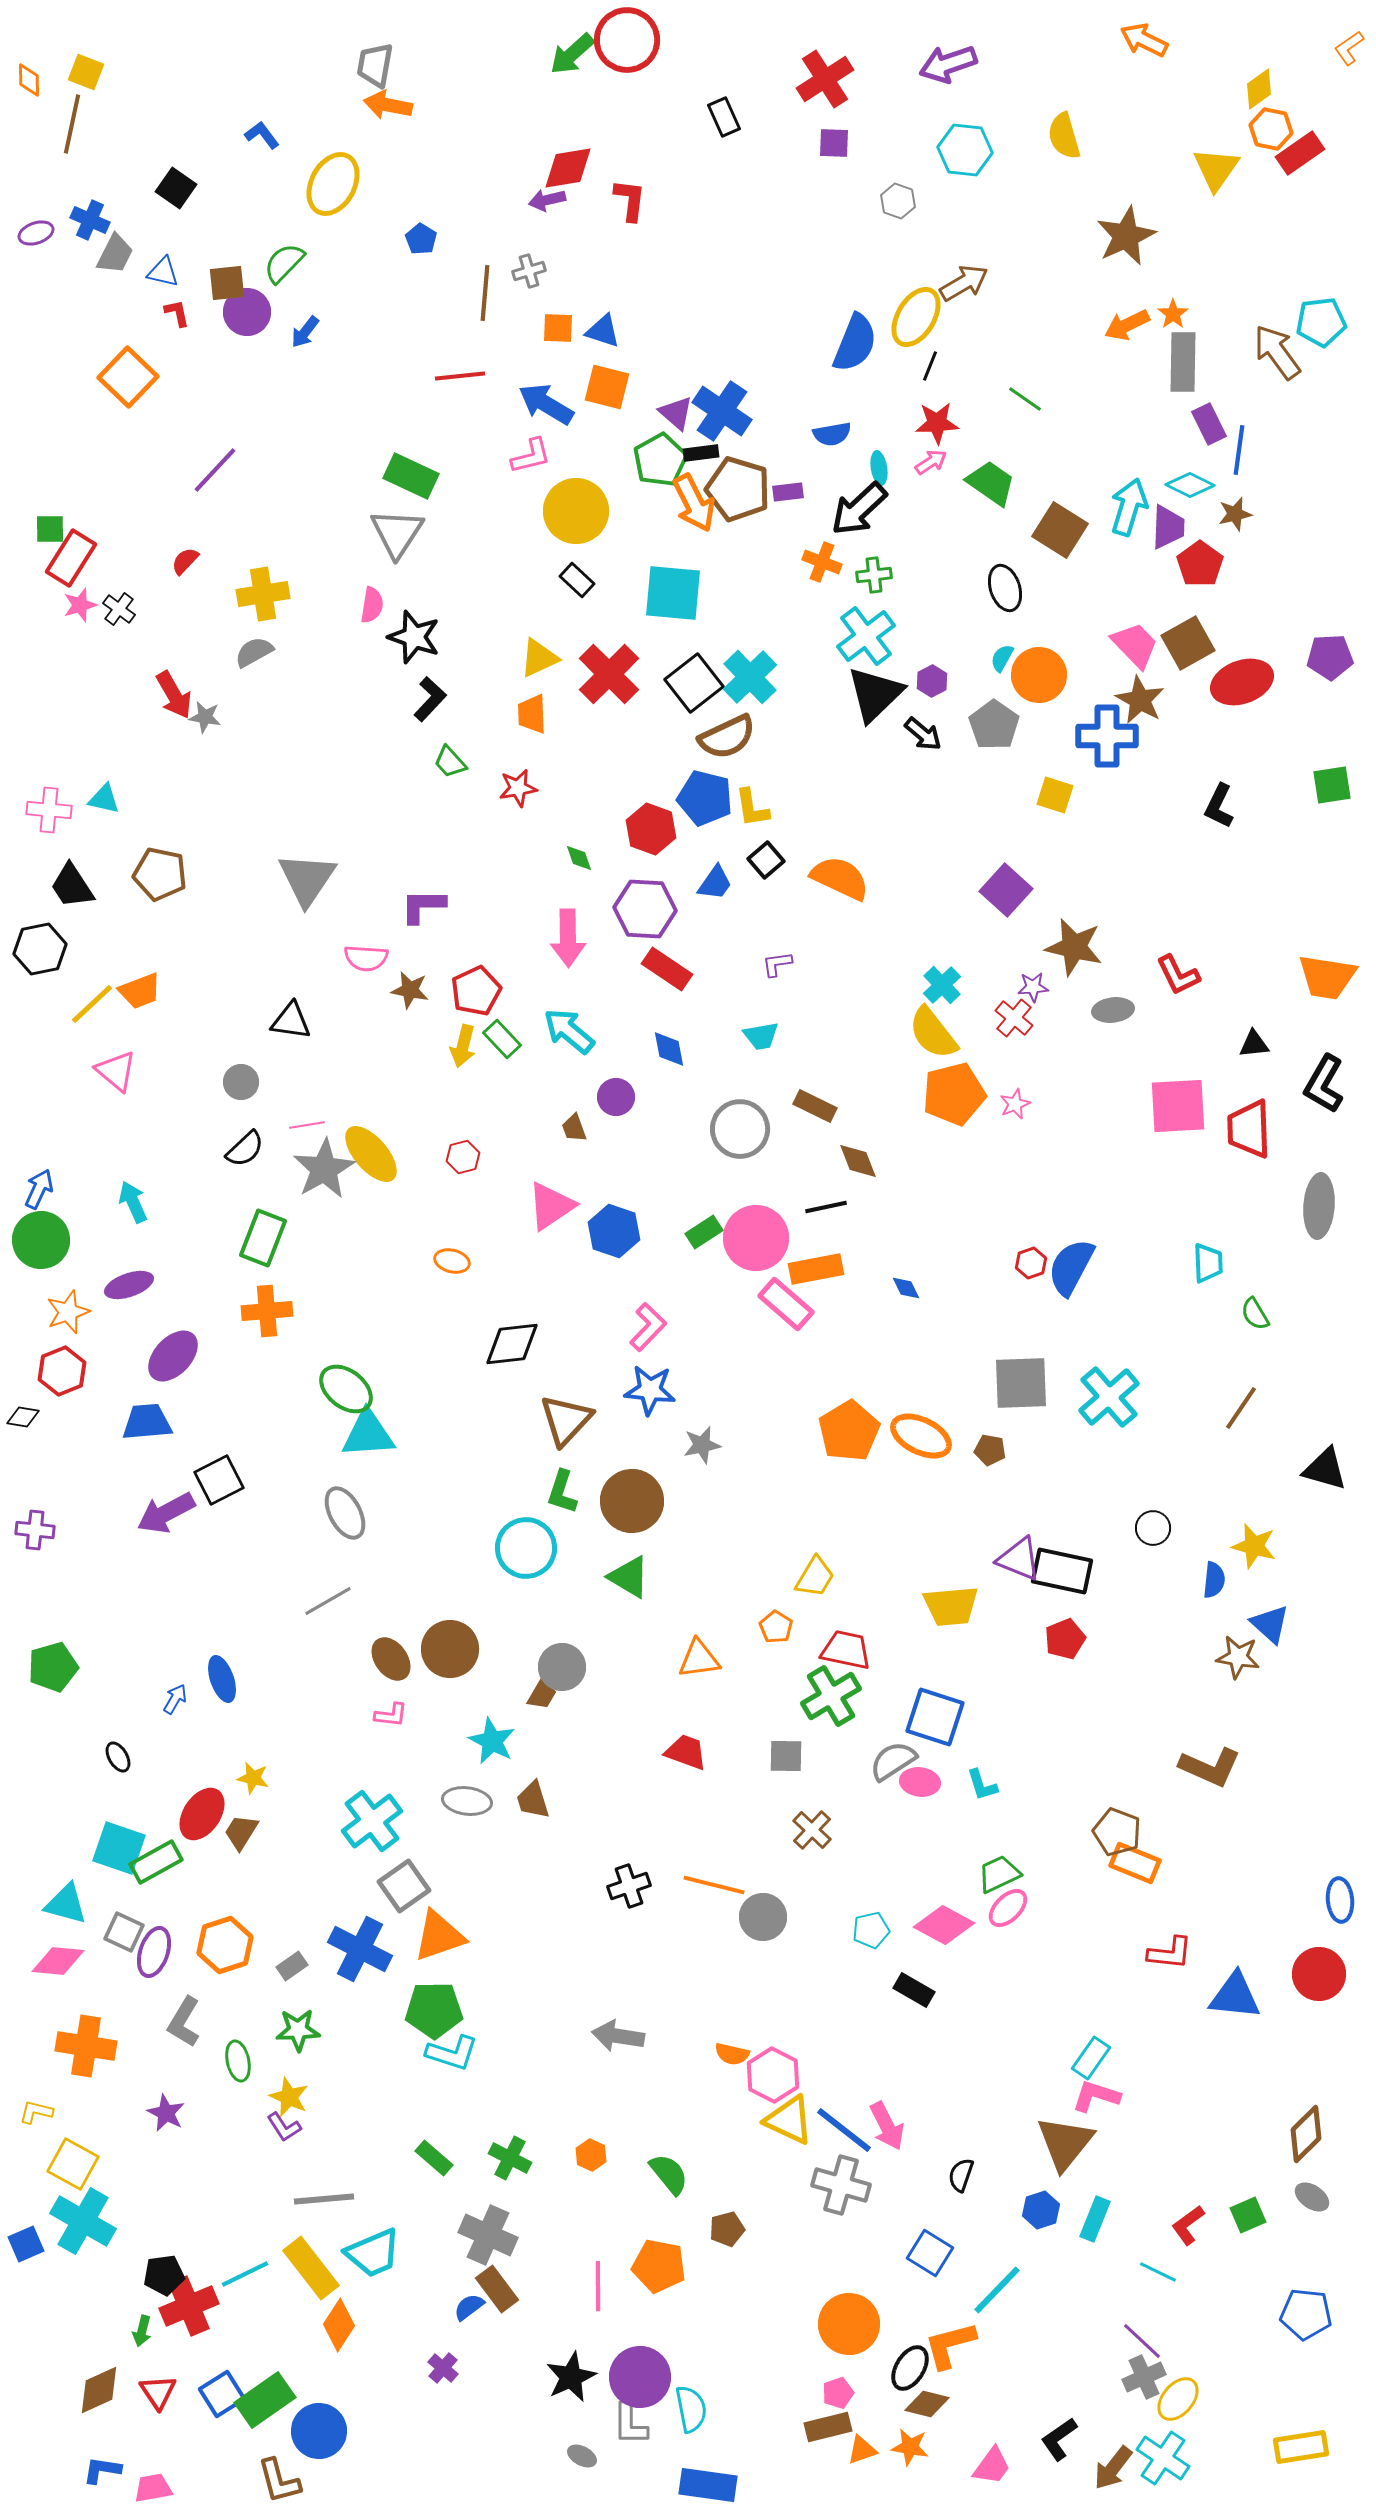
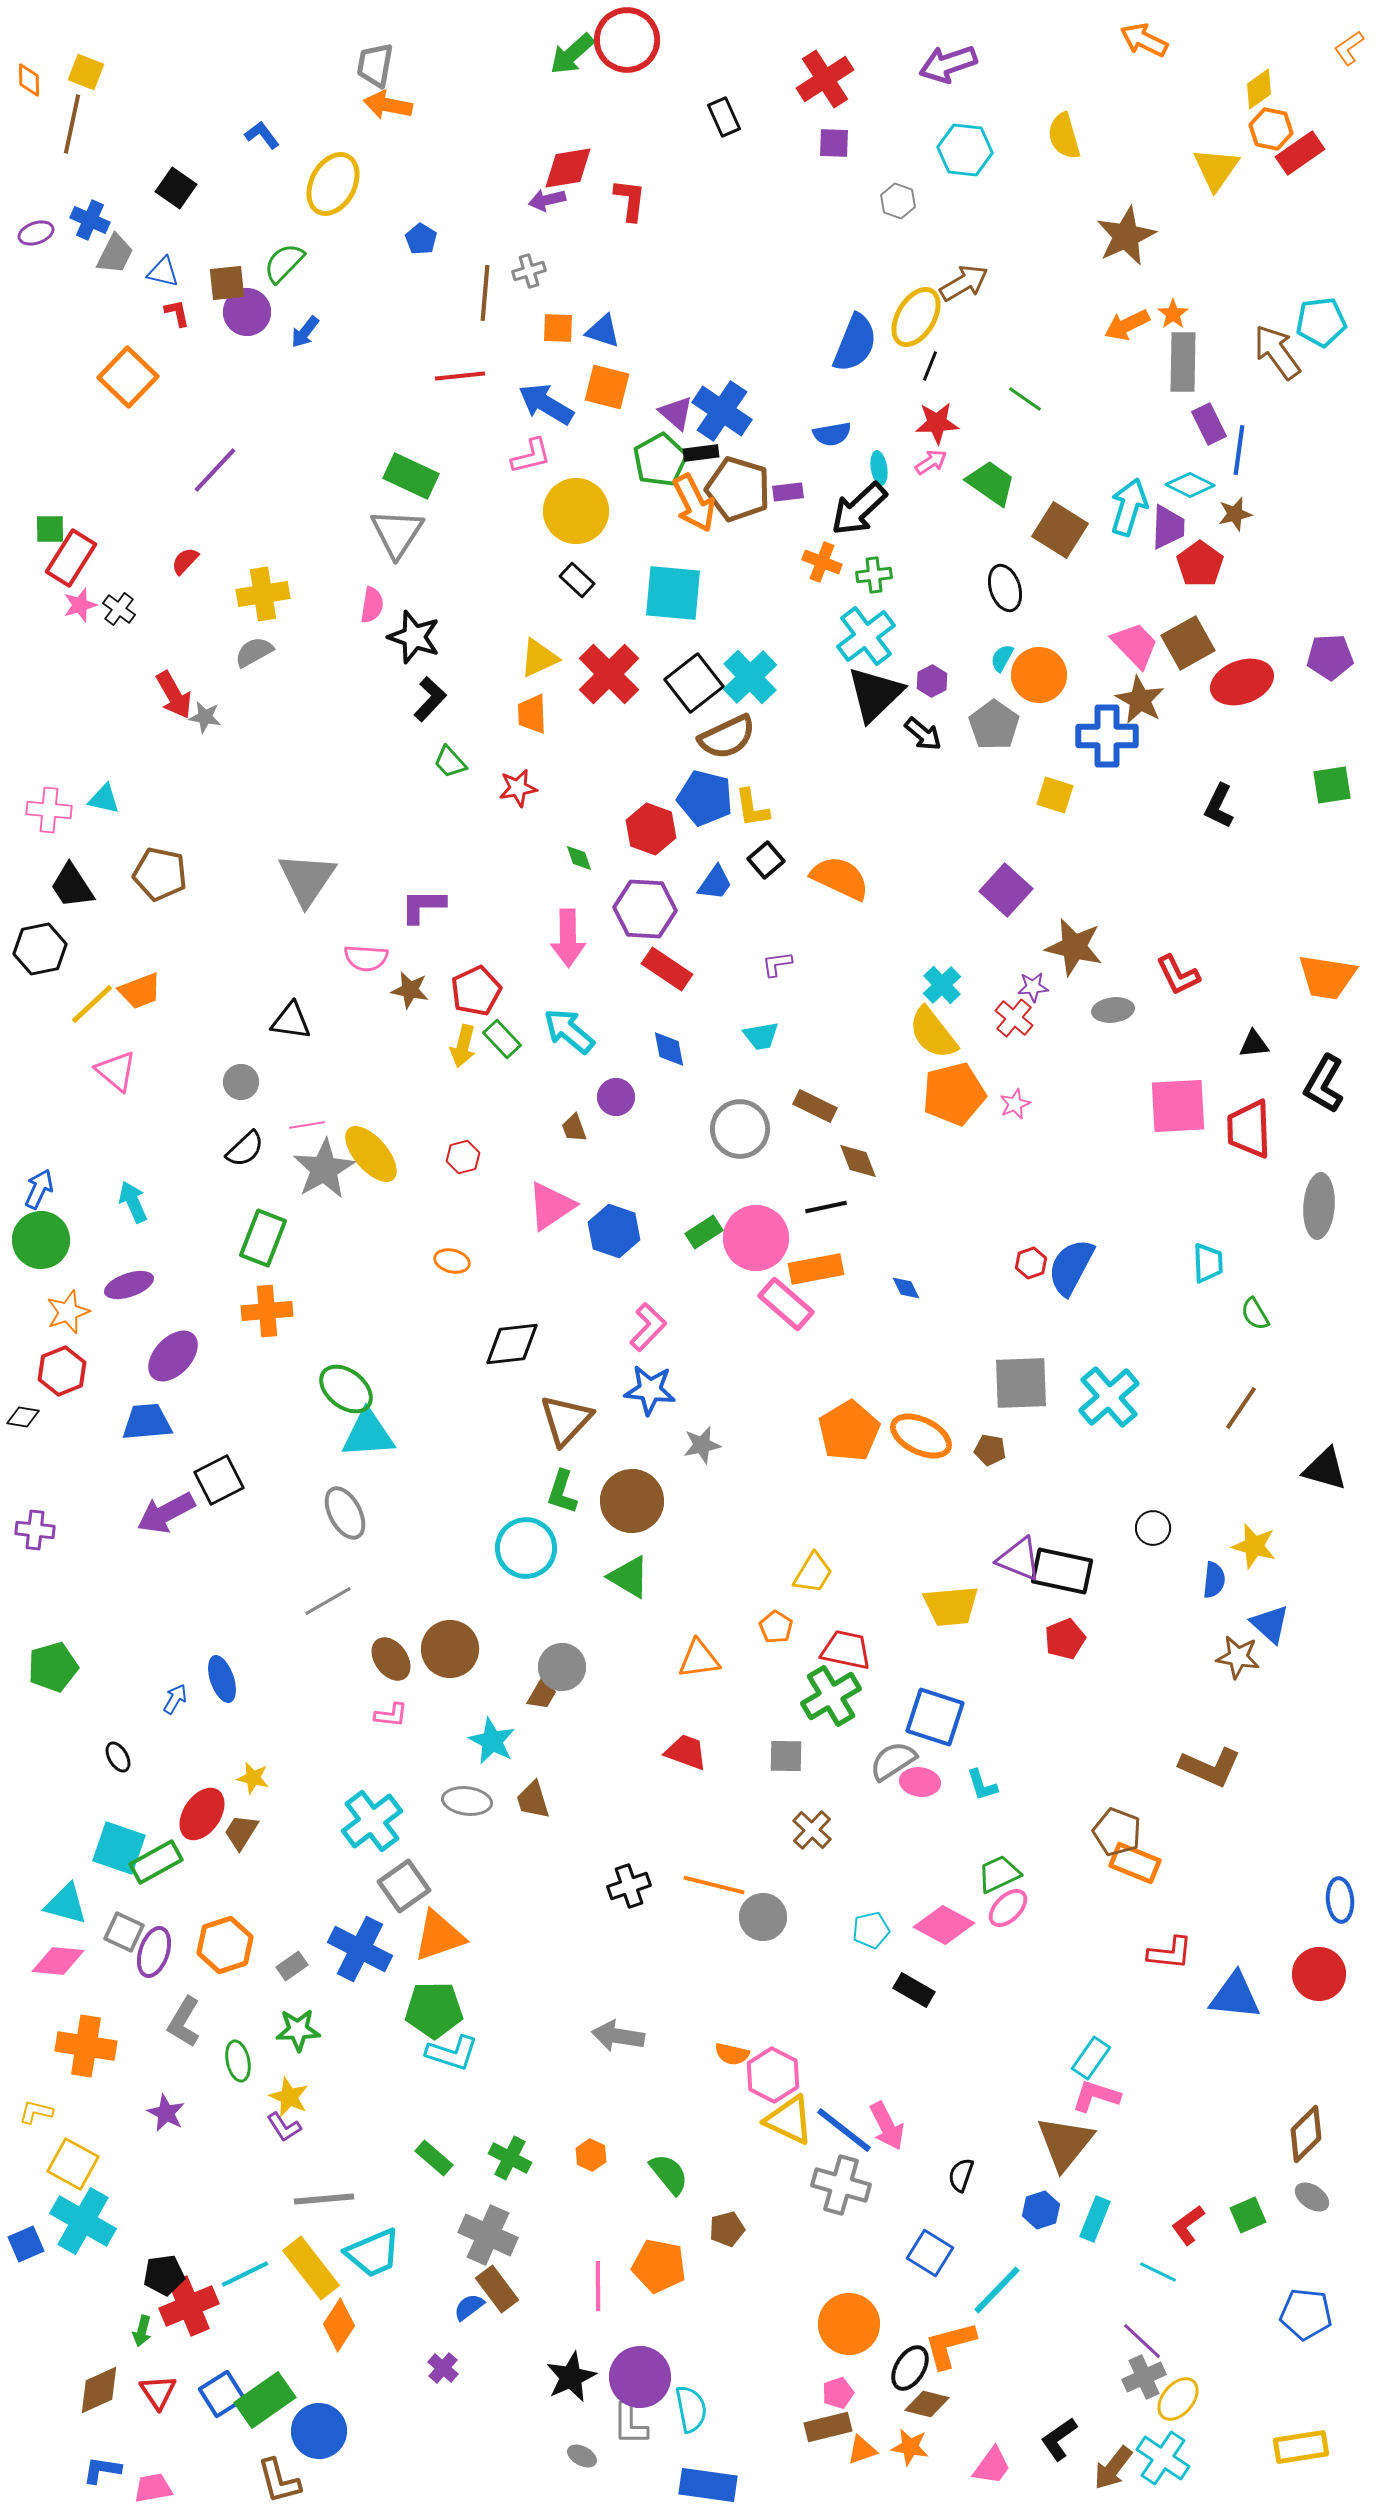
yellow trapezoid at (815, 1577): moved 2 px left, 4 px up
